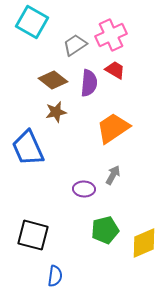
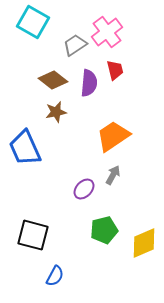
cyan square: moved 1 px right
pink cross: moved 4 px left, 3 px up; rotated 12 degrees counterclockwise
red trapezoid: rotated 45 degrees clockwise
orange trapezoid: moved 8 px down
blue trapezoid: moved 3 px left
purple ellipse: rotated 50 degrees counterclockwise
green pentagon: moved 1 px left
blue semicircle: rotated 20 degrees clockwise
